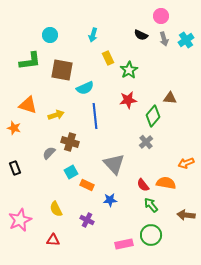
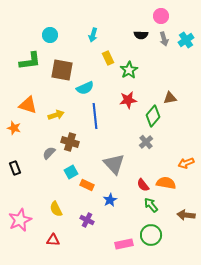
black semicircle: rotated 24 degrees counterclockwise
brown triangle: rotated 16 degrees counterclockwise
blue star: rotated 24 degrees counterclockwise
